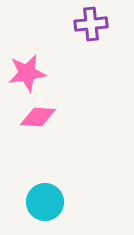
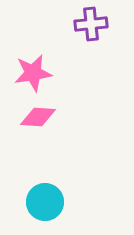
pink star: moved 6 px right
